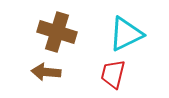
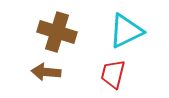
cyan triangle: moved 3 px up
